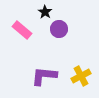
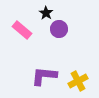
black star: moved 1 px right, 1 px down
yellow cross: moved 3 px left, 5 px down
